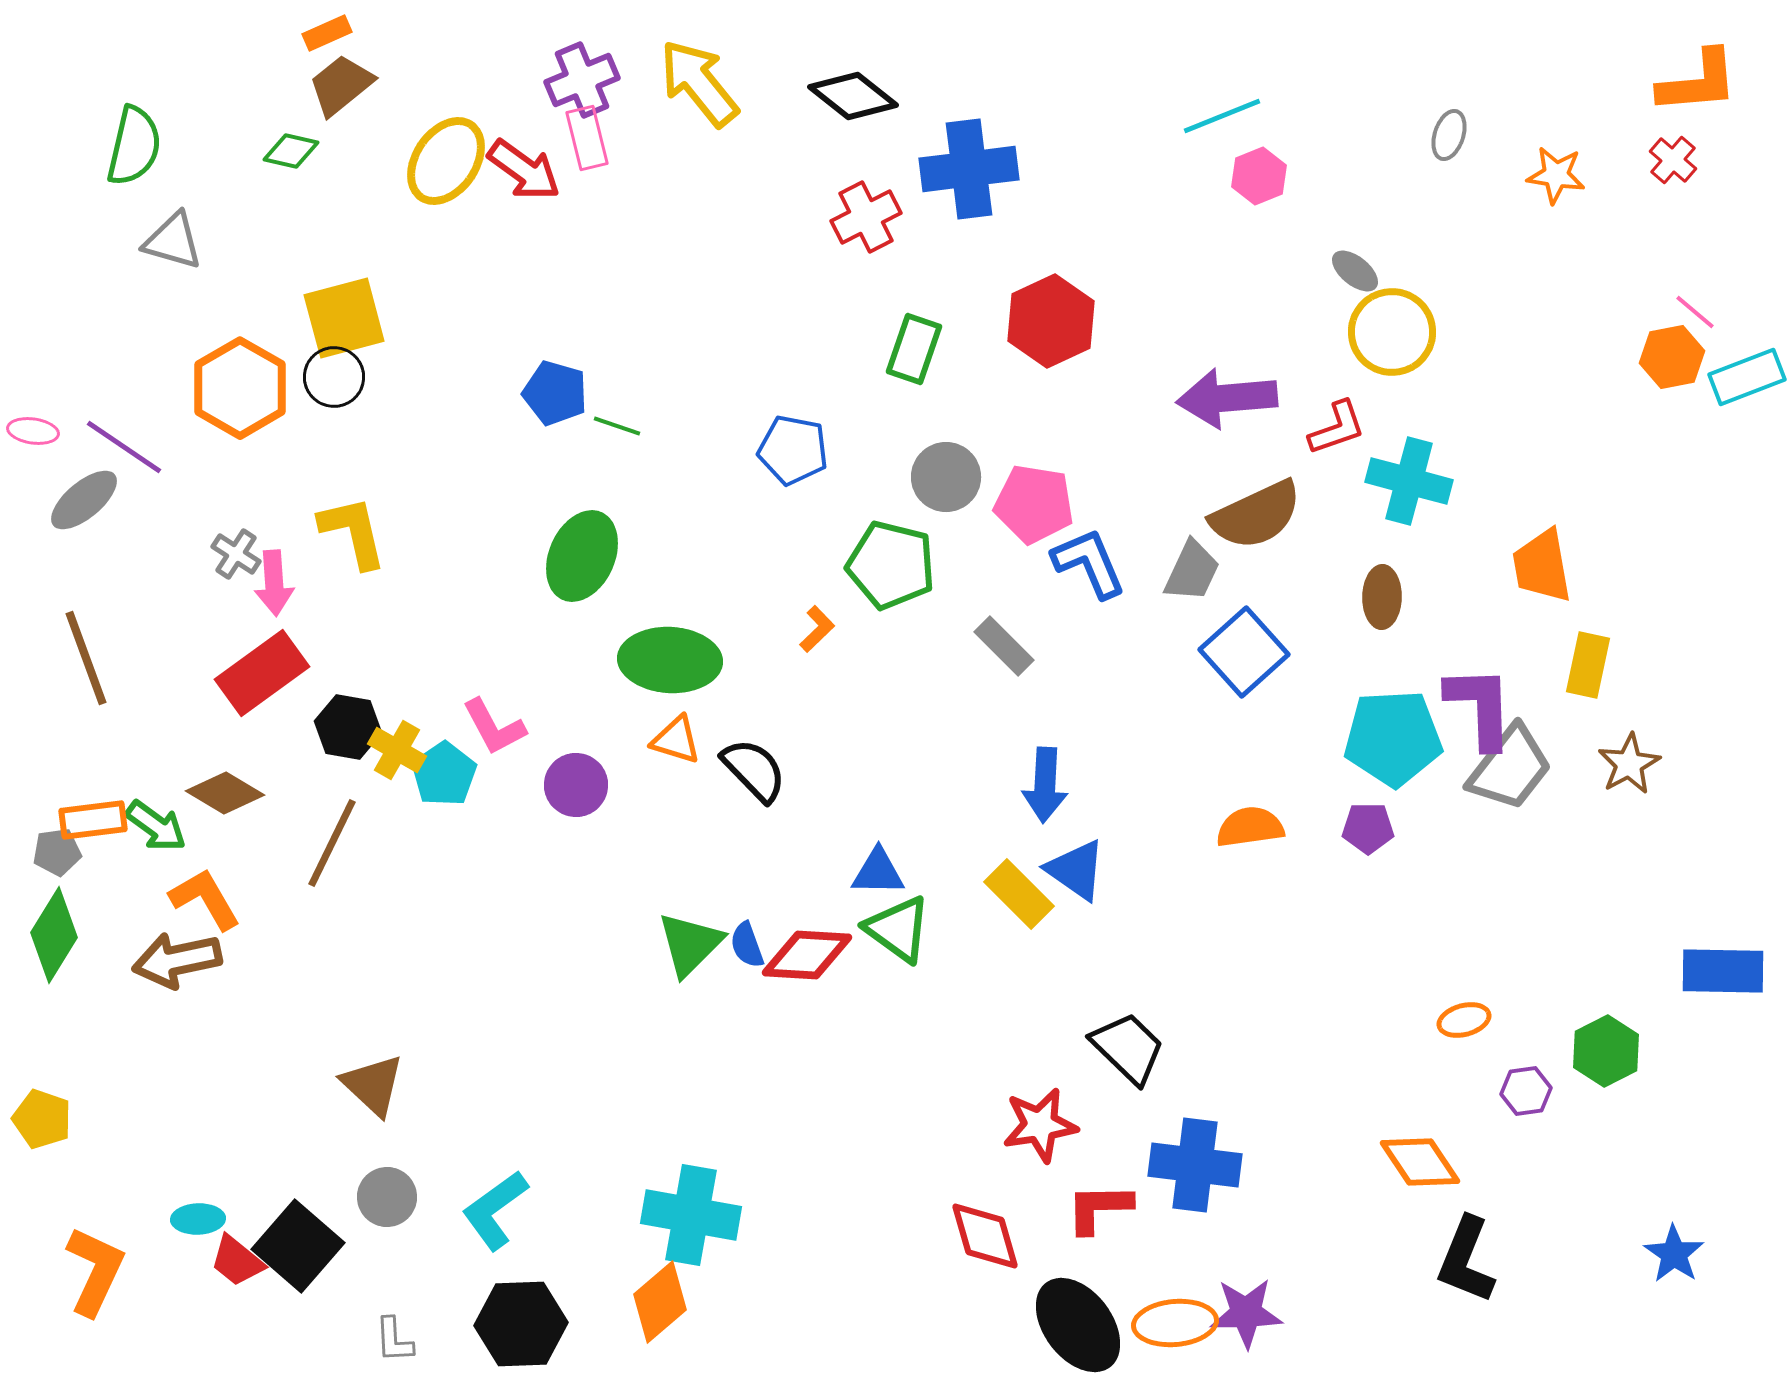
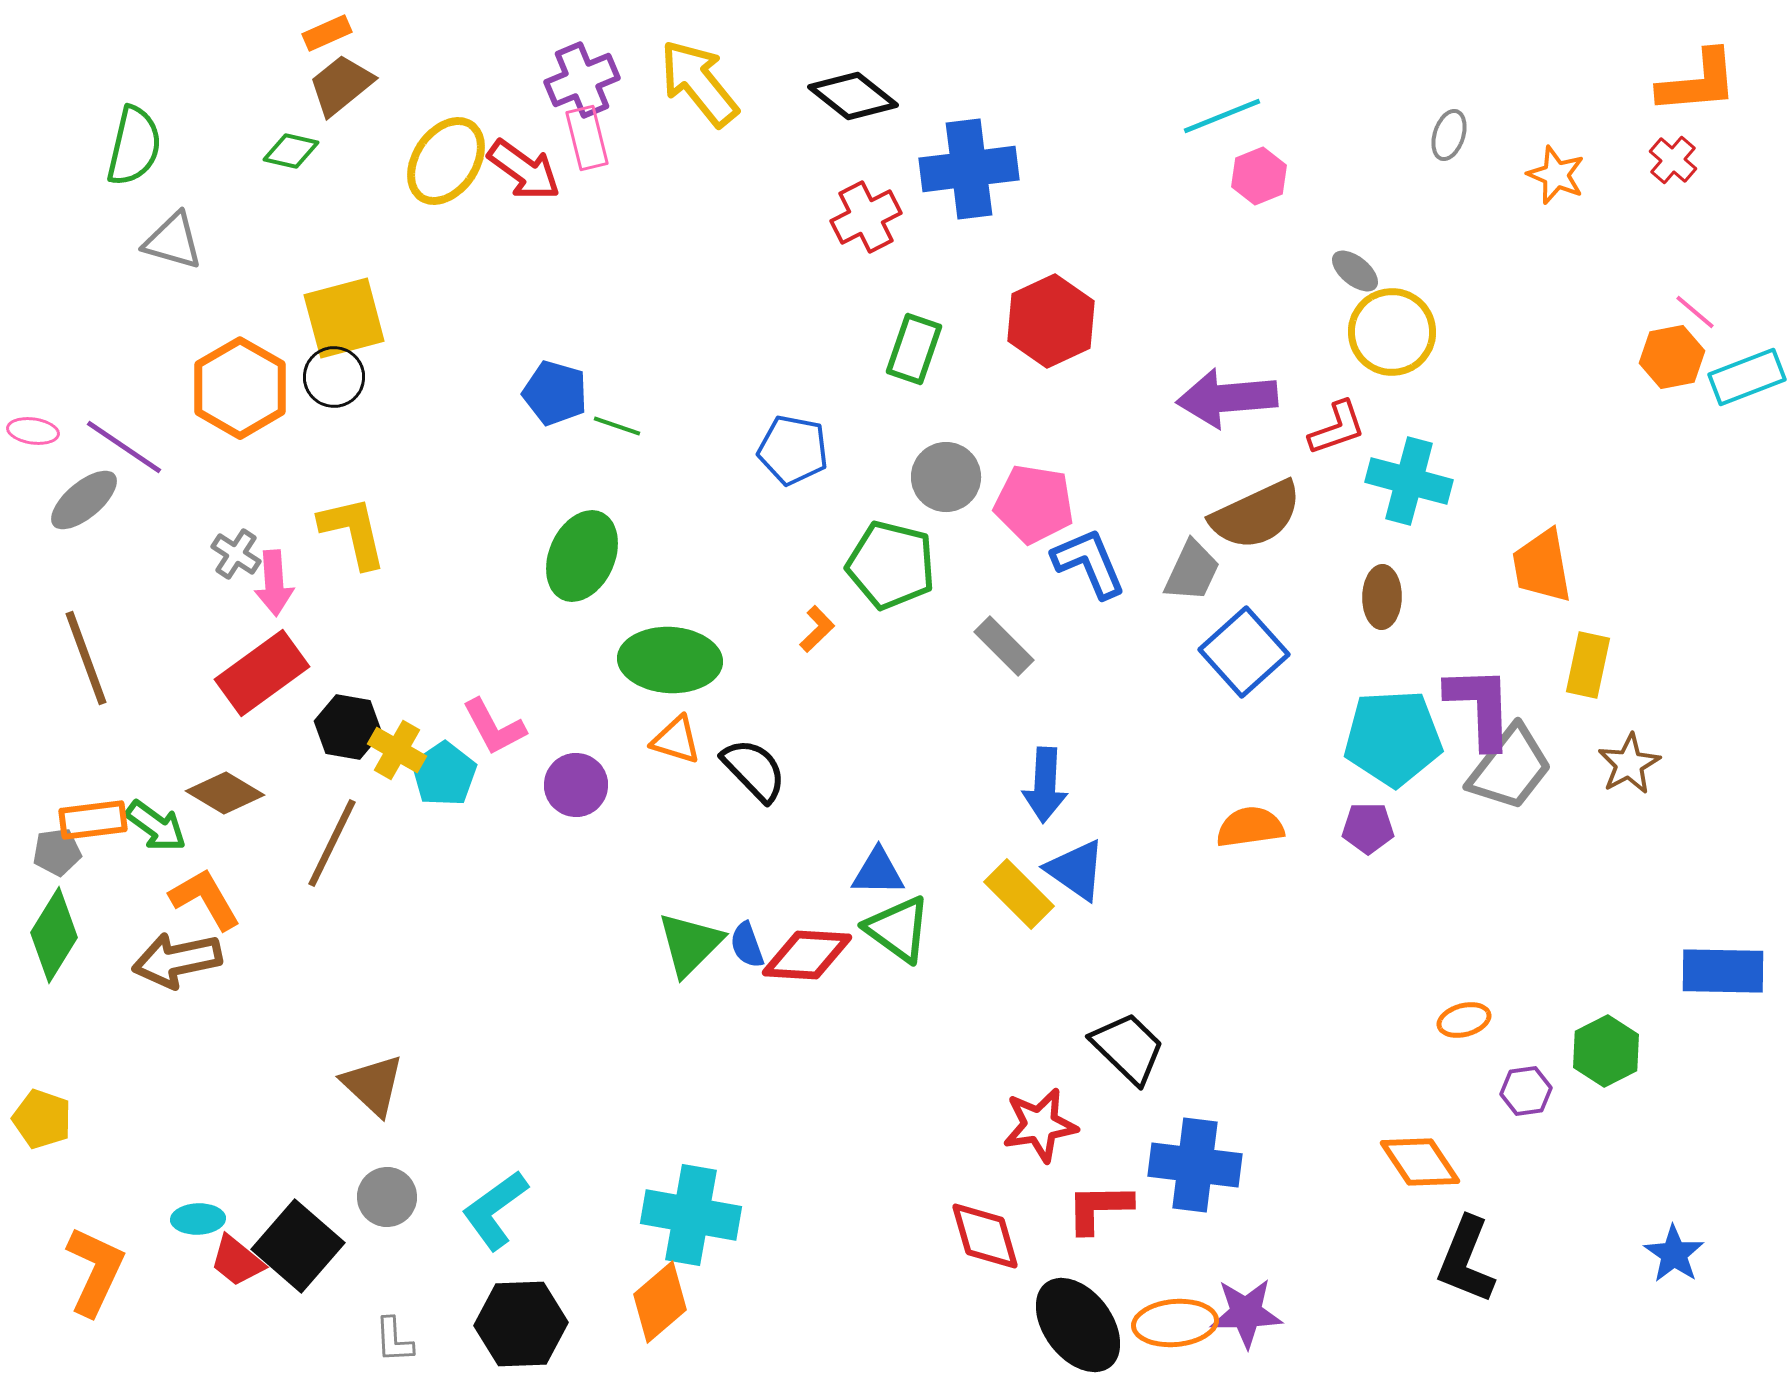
orange star at (1556, 175): rotated 14 degrees clockwise
